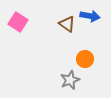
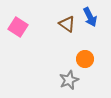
blue arrow: moved 1 px down; rotated 54 degrees clockwise
pink square: moved 5 px down
gray star: moved 1 px left
